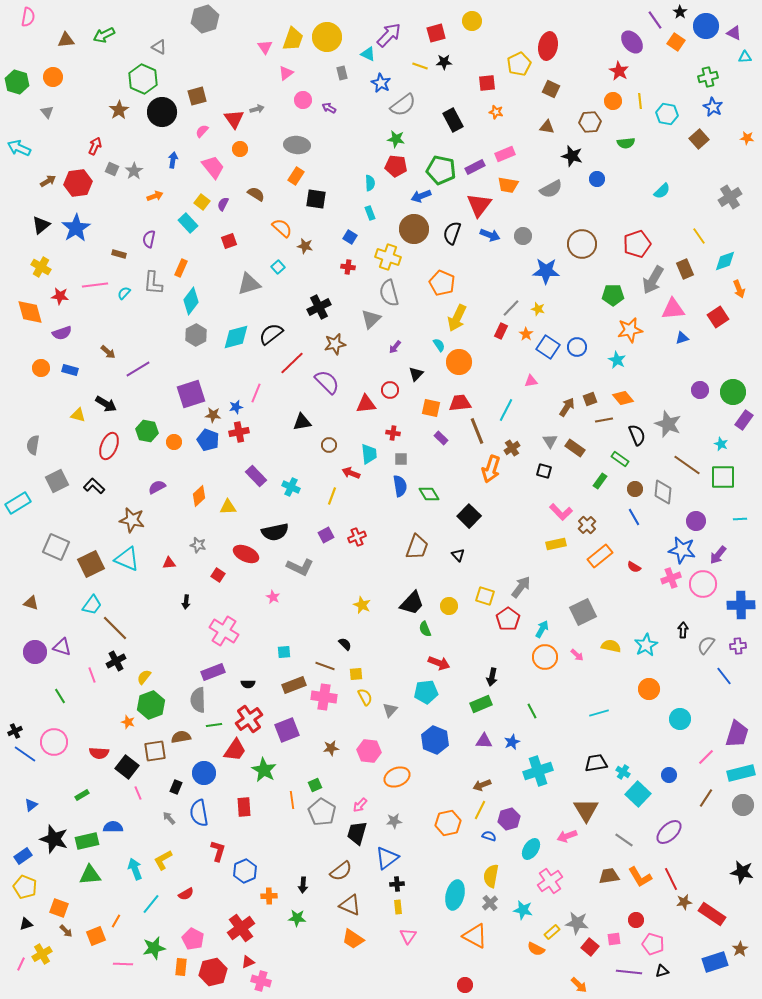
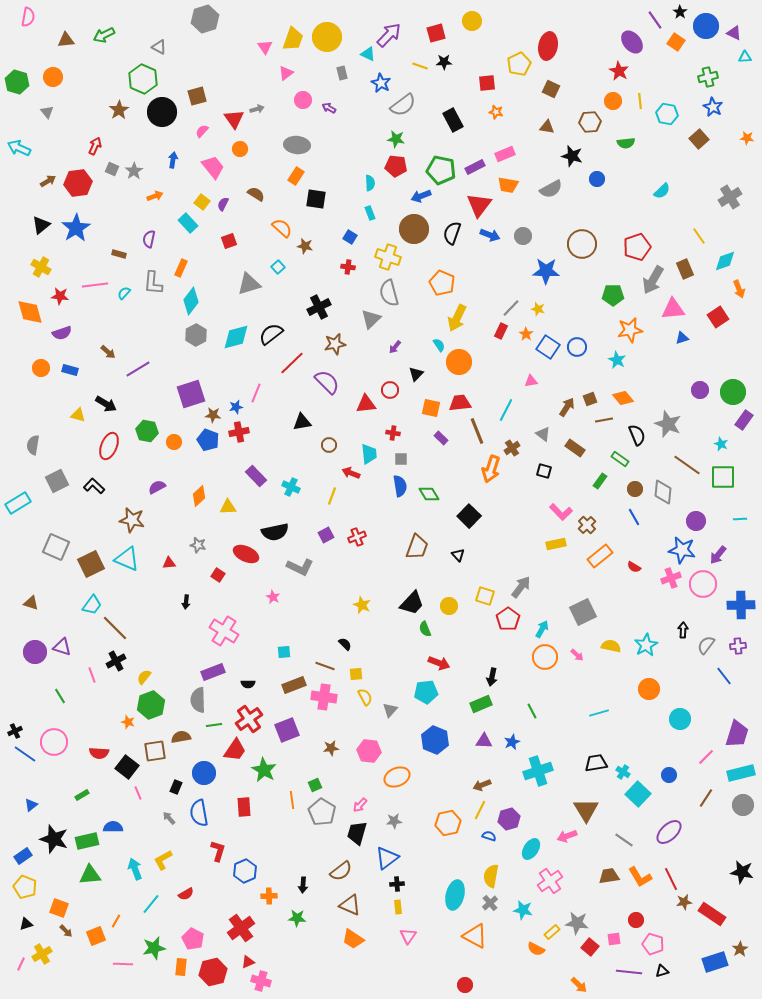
red pentagon at (637, 244): moved 3 px down
gray triangle at (550, 441): moved 7 px left, 7 px up; rotated 21 degrees counterclockwise
